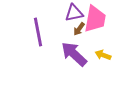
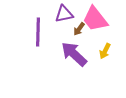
purple triangle: moved 10 px left, 1 px down
pink trapezoid: rotated 132 degrees clockwise
purple line: rotated 12 degrees clockwise
yellow arrow: moved 2 px right, 4 px up; rotated 84 degrees counterclockwise
